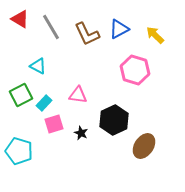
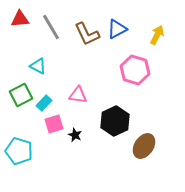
red triangle: rotated 36 degrees counterclockwise
blue triangle: moved 2 px left
yellow arrow: moved 2 px right; rotated 72 degrees clockwise
black hexagon: moved 1 px right, 1 px down
black star: moved 6 px left, 2 px down
